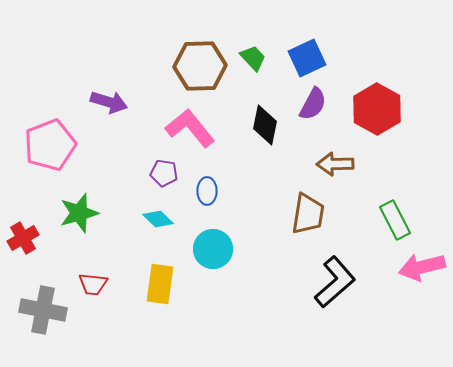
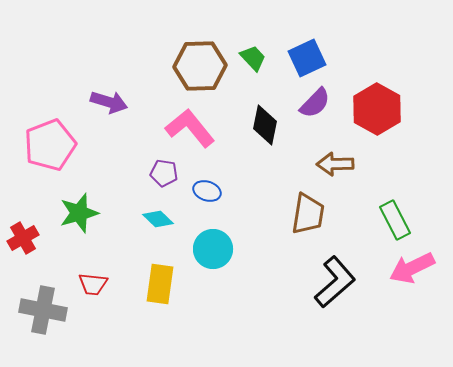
purple semicircle: moved 2 px right, 1 px up; rotated 16 degrees clockwise
blue ellipse: rotated 72 degrees counterclockwise
pink arrow: moved 10 px left, 1 px down; rotated 12 degrees counterclockwise
